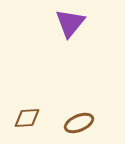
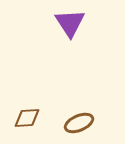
purple triangle: rotated 12 degrees counterclockwise
